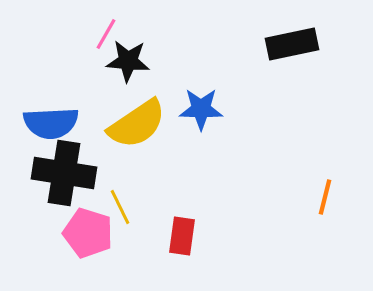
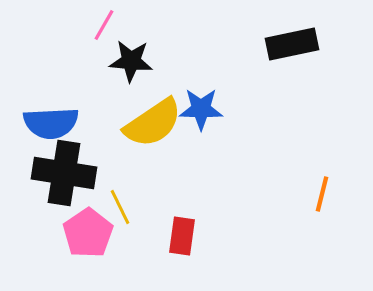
pink line: moved 2 px left, 9 px up
black star: moved 3 px right
yellow semicircle: moved 16 px right, 1 px up
orange line: moved 3 px left, 3 px up
pink pentagon: rotated 21 degrees clockwise
